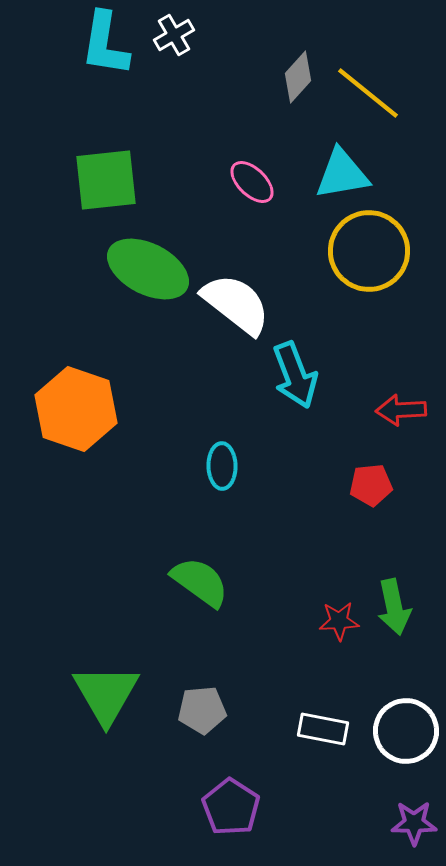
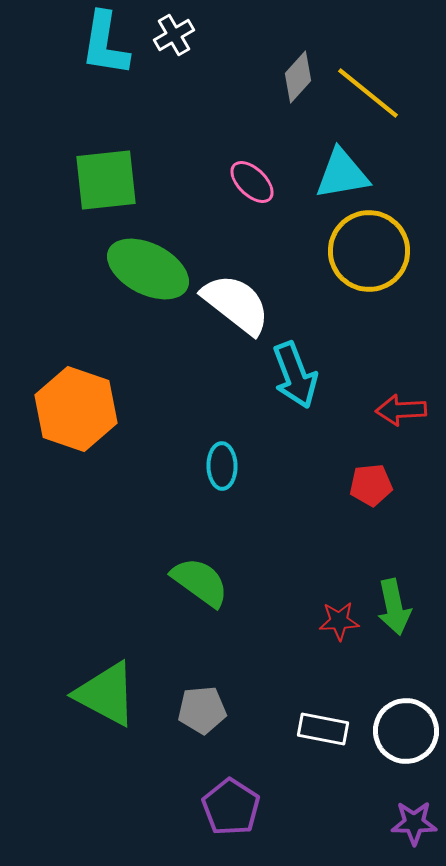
green triangle: rotated 32 degrees counterclockwise
